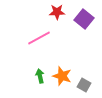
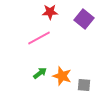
red star: moved 7 px left
green arrow: moved 3 px up; rotated 64 degrees clockwise
gray square: rotated 24 degrees counterclockwise
